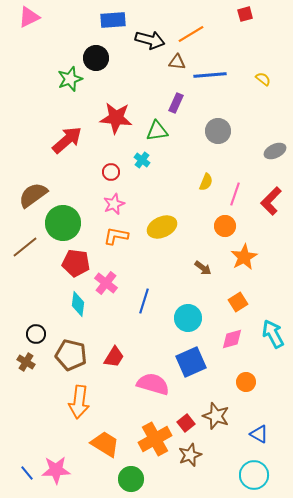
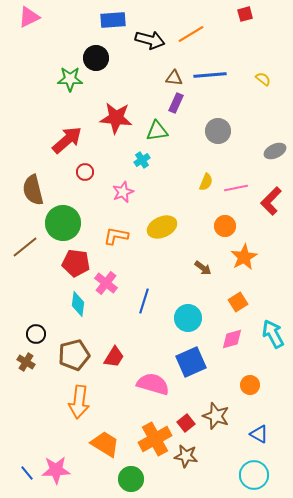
brown triangle at (177, 62): moved 3 px left, 16 px down
green star at (70, 79): rotated 20 degrees clockwise
cyan cross at (142, 160): rotated 21 degrees clockwise
red circle at (111, 172): moved 26 px left
pink line at (235, 194): moved 1 px right, 6 px up; rotated 60 degrees clockwise
brown semicircle at (33, 195): moved 5 px up; rotated 68 degrees counterclockwise
pink star at (114, 204): moved 9 px right, 12 px up
brown pentagon at (71, 355): moved 3 px right; rotated 28 degrees counterclockwise
orange circle at (246, 382): moved 4 px right, 3 px down
brown star at (190, 455): moved 4 px left, 1 px down; rotated 30 degrees clockwise
